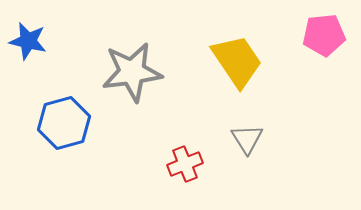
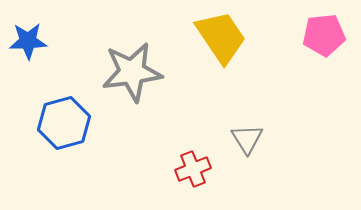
blue star: rotated 15 degrees counterclockwise
yellow trapezoid: moved 16 px left, 24 px up
red cross: moved 8 px right, 5 px down
